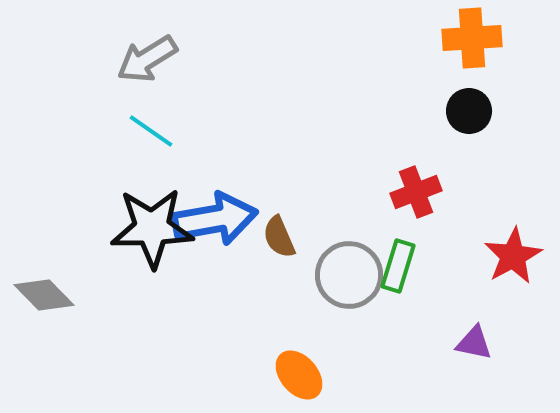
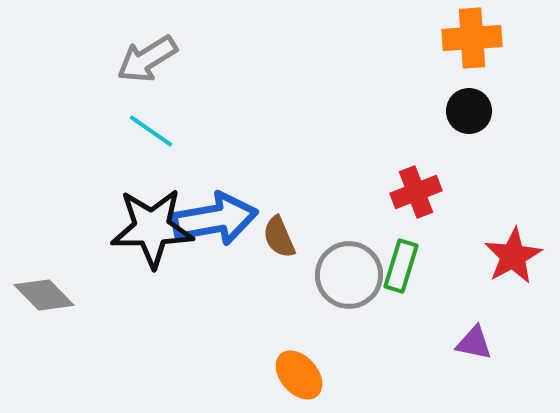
green rectangle: moved 3 px right
